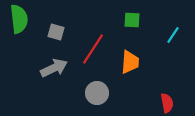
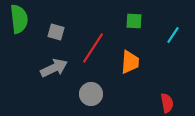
green square: moved 2 px right, 1 px down
red line: moved 1 px up
gray circle: moved 6 px left, 1 px down
